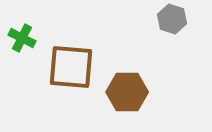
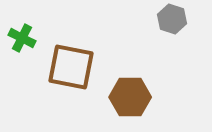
brown square: rotated 6 degrees clockwise
brown hexagon: moved 3 px right, 5 px down
